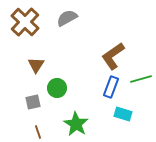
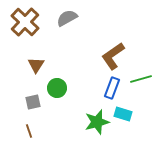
blue rectangle: moved 1 px right, 1 px down
green star: moved 21 px right, 2 px up; rotated 25 degrees clockwise
brown line: moved 9 px left, 1 px up
